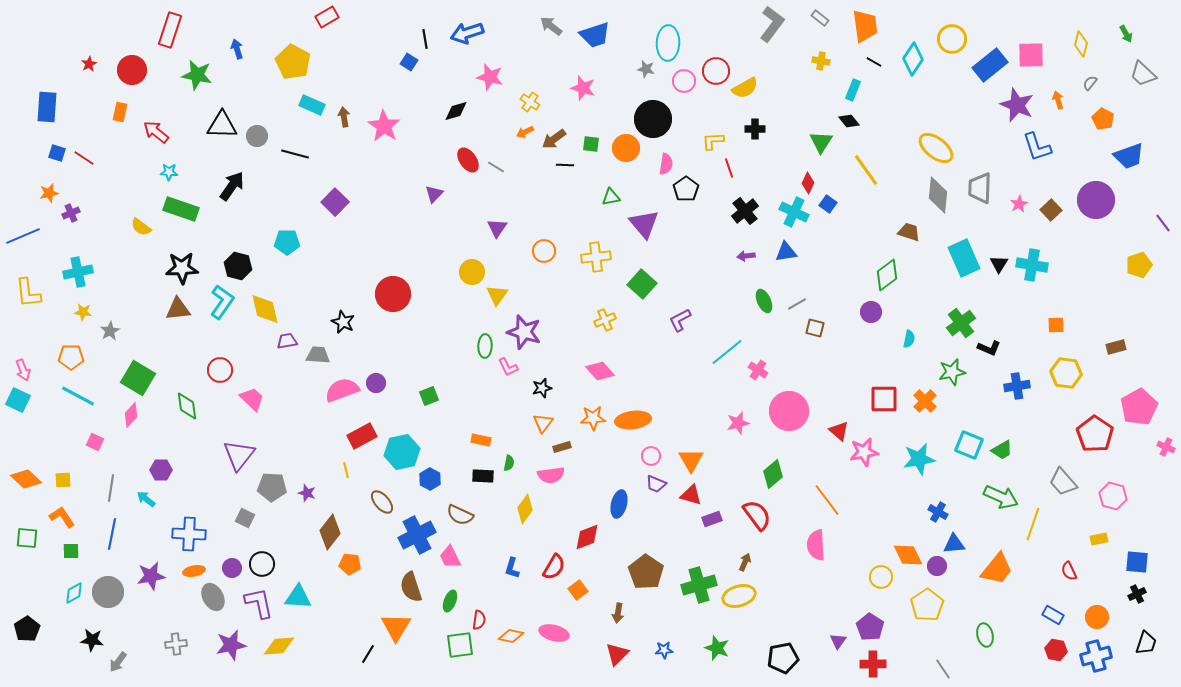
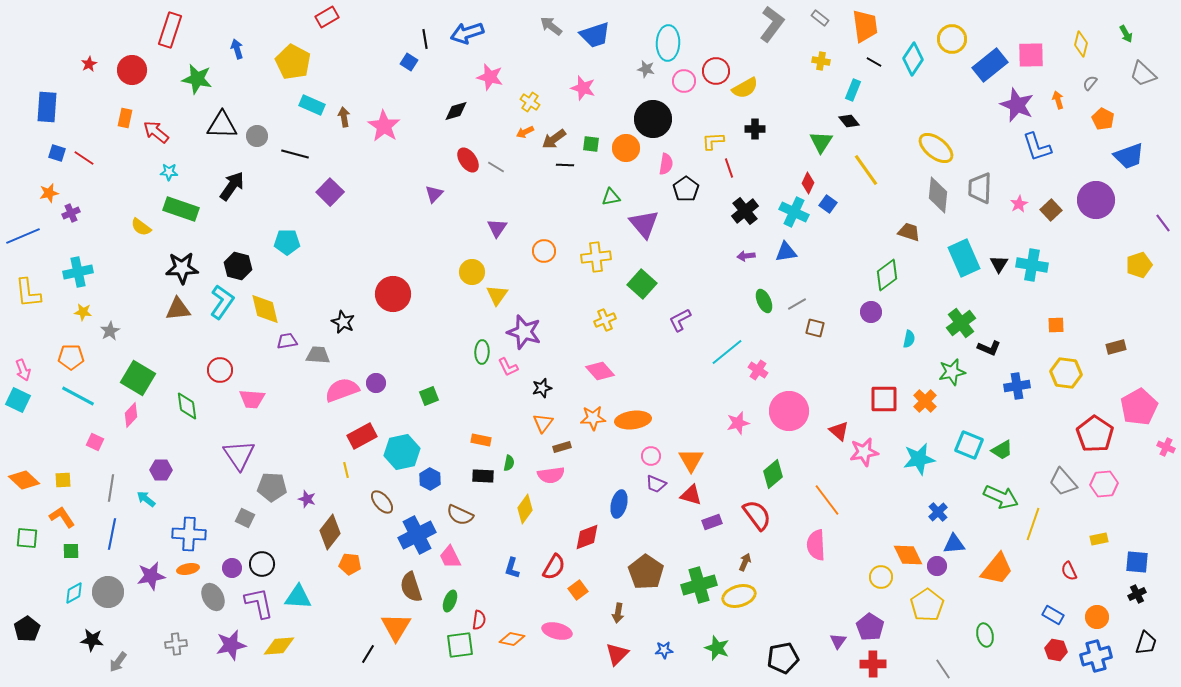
green star at (197, 75): moved 4 px down
orange rectangle at (120, 112): moved 5 px right, 6 px down
purple square at (335, 202): moved 5 px left, 10 px up
green ellipse at (485, 346): moved 3 px left, 6 px down
pink trapezoid at (252, 399): rotated 140 degrees clockwise
purple triangle at (239, 455): rotated 12 degrees counterclockwise
orange diamond at (26, 479): moved 2 px left, 1 px down
purple star at (307, 493): moved 6 px down
pink hexagon at (1113, 496): moved 9 px left, 12 px up; rotated 20 degrees counterclockwise
blue cross at (938, 512): rotated 18 degrees clockwise
purple rectangle at (712, 519): moved 3 px down
orange ellipse at (194, 571): moved 6 px left, 2 px up
pink ellipse at (554, 633): moved 3 px right, 2 px up
orange diamond at (511, 636): moved 1 px right, 3 px down
